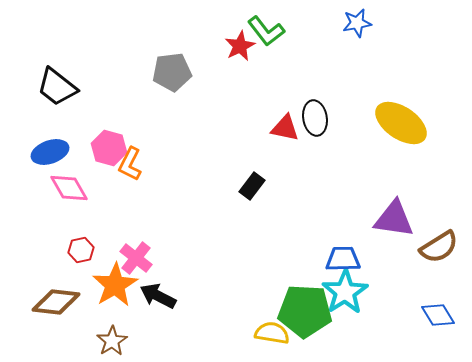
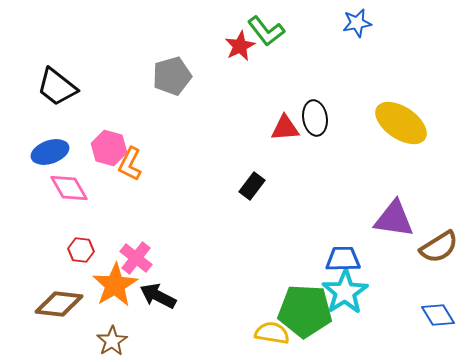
gray pentagon: moved 4 px down; rotated 9 degrees counterclockwise
red triangle: rotated 16 degrees counterclockwise
red hexagon: rotated 20 degrees clockwise
brown diamond: moved 3 px right, 2 px down
